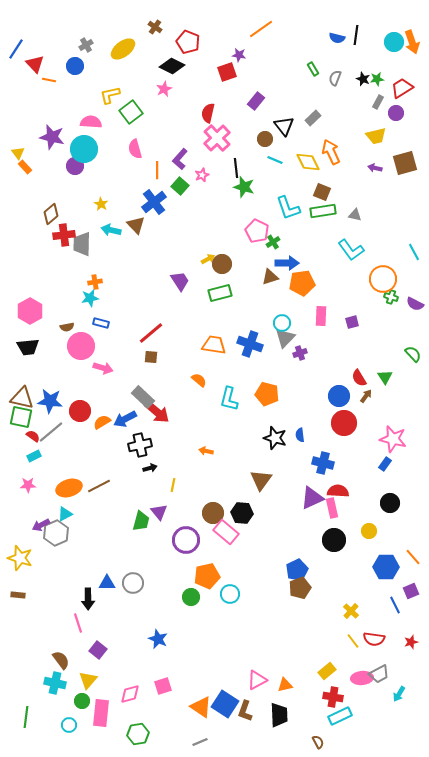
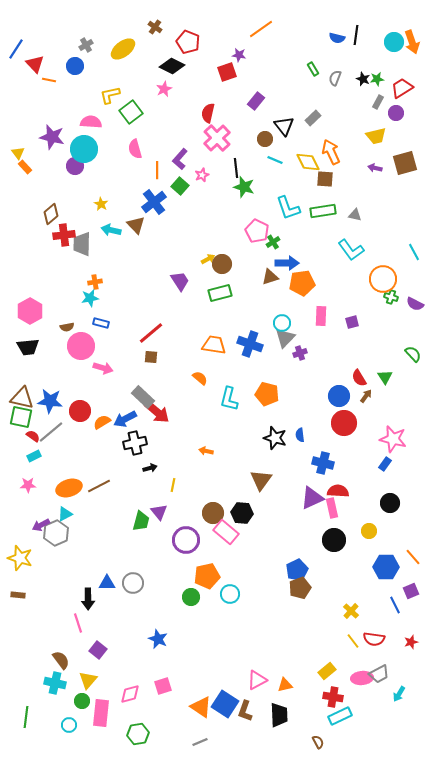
brown square at (322, 192): moved 3 px right, 13 px up; rotated 18 degrees counterclockwise
orange semicircle at (199, 380): moved 1 px right, 2 px up
black cross at (140, 445): moved 5 px left, 2 px up
